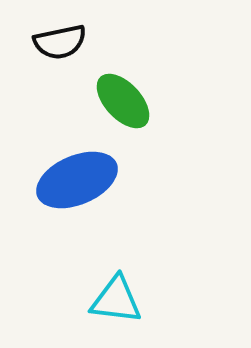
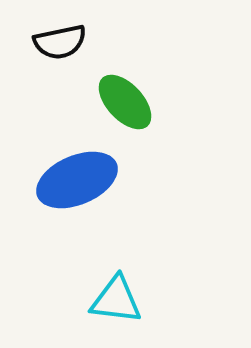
green ellipse: moved 2 px right, 1 px down
